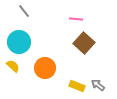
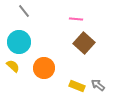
orange circle: moved 1 px left
